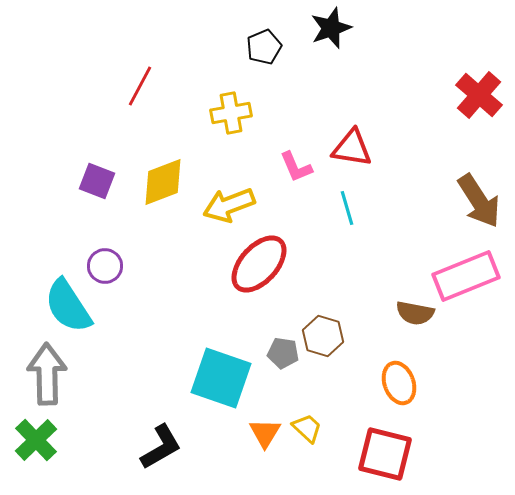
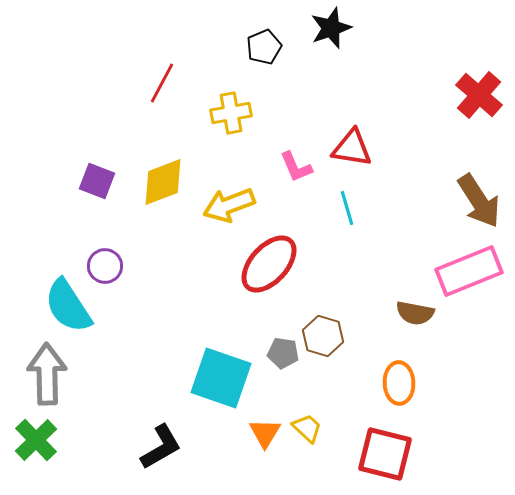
red line: moved 22 px right, 3 px up
red ellipse: moved 10 px right
pink rectangle: moved 3 px right, 5 px up
orange ellipse: rotated 18 degrees clockwise
